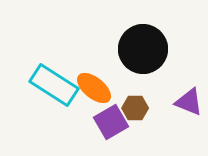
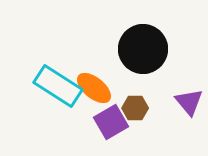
cyan rectangle: moved 4 px right, 1 px down
purple triangle: rotated 28 degrees clockwise
